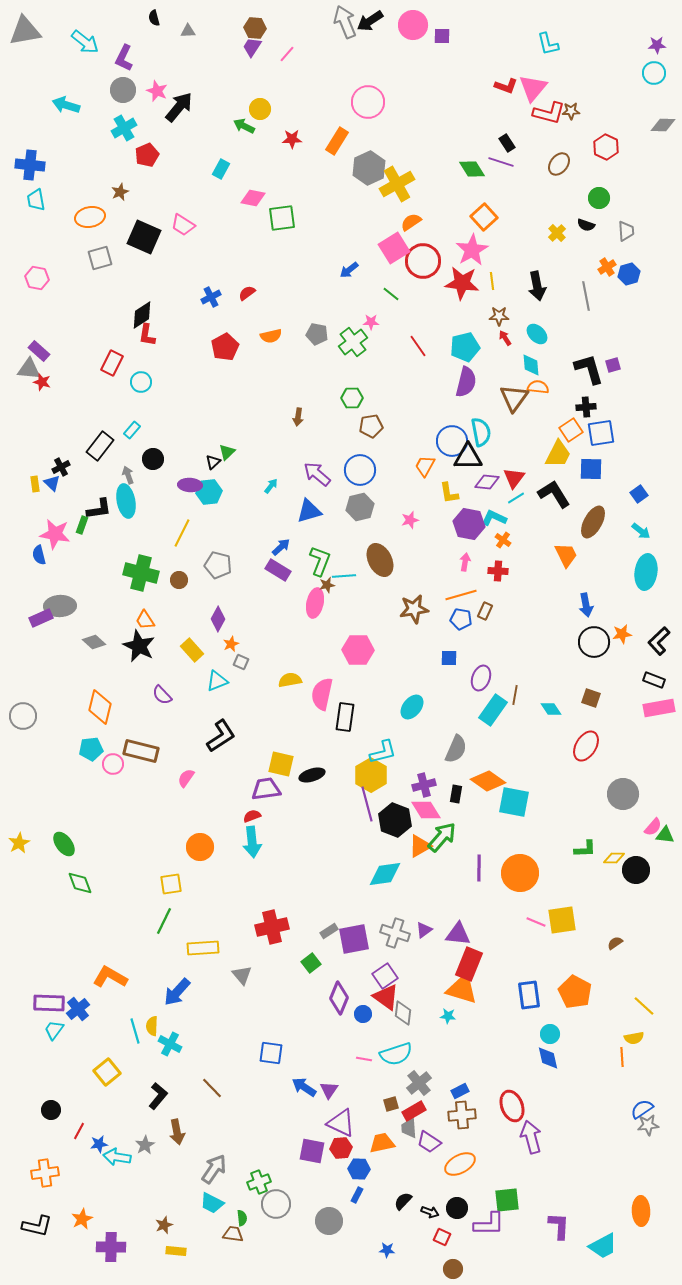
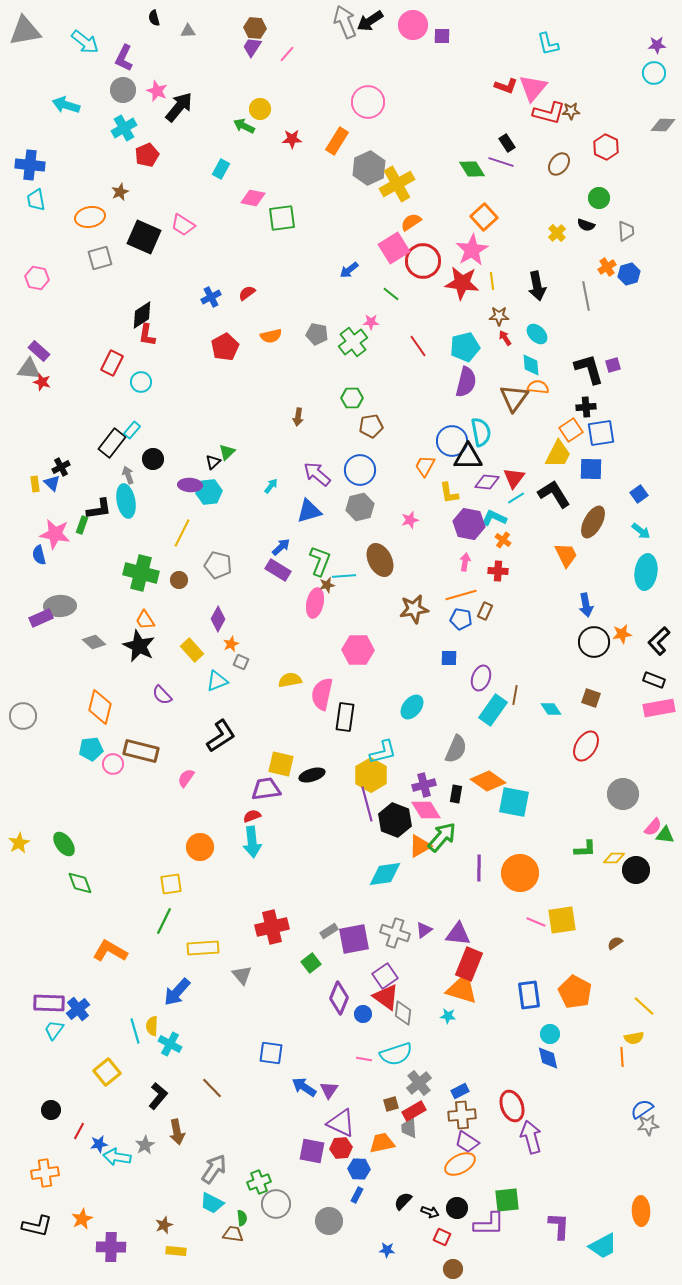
black rectangle at (100, 446): moved 12 px right, 3 px up
orange L-shape at (110, 977): moved 26 px up
purple trapezoid at (429, 1142): moved 38 px right
